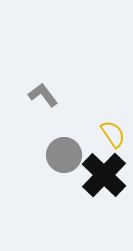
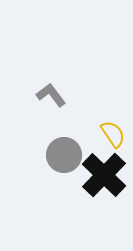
gray L-shape: moved 8 px right
